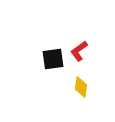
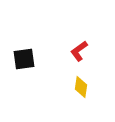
black square: moved 29 px left
